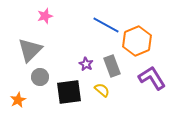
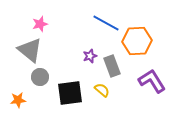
pink star: moved 5 px left, 8 px down
blue line: moved 2 px up
orange hexagon: rotated 20 degrees clockwise
gray triangle: rotated 36 degrees counterclockwise
purple star: moved 4 px right, 8 px up; rotated 24 degrees clockwise
purple L-shape: moved 3 px down
black square: moved 1 px right, 1 px down
orange star: rotated 21 degrees clockwise
